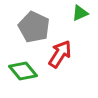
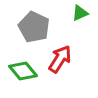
red arrow: moved 5 px down
